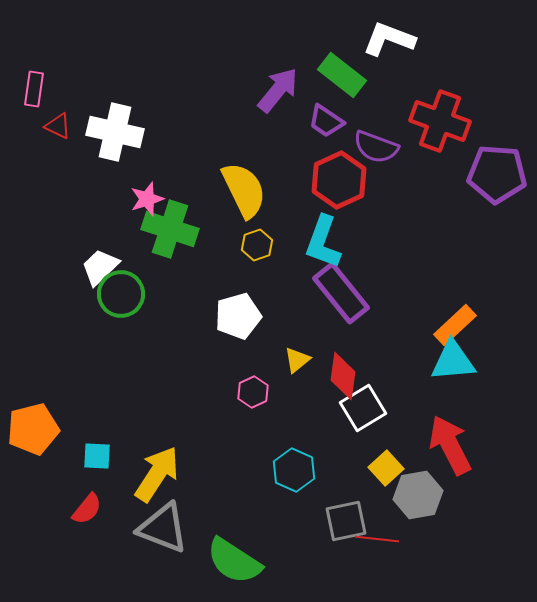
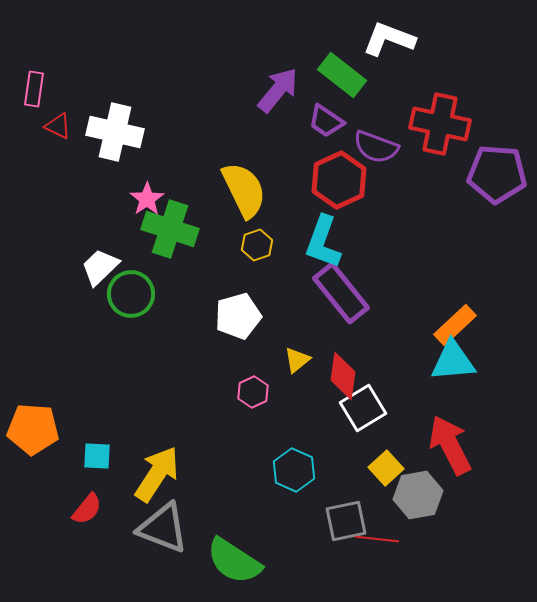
red cross: moved 3 px down; rotated 8 degrees counterclockwise
pink star: rotated 16 degrees counterclockwise
green circle: moved 10 px right
orange pentagon: rotated 18 degrees clockwise
